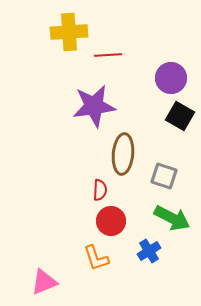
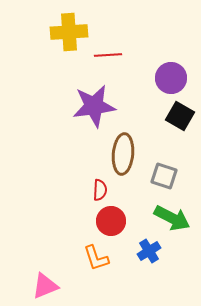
pink triangle: moved 1 px right, 4 px down
